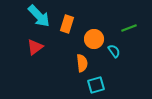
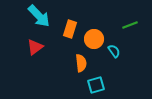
orange rectangle: moved 3 px right, 5 px down
green line: moved 1 px right, 3 px up
orange semicircle: moved 1 px left
